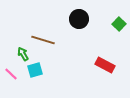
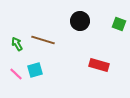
black circle: moved 1 px right, 2 px down
green square: rotated 24 degrees counterclockwise
green arrow: moved 6 px left, 10 px up
red rectangle: moved 6 px left; rotated 12 degrees counterclockwise
pink line: moved 5 px right
